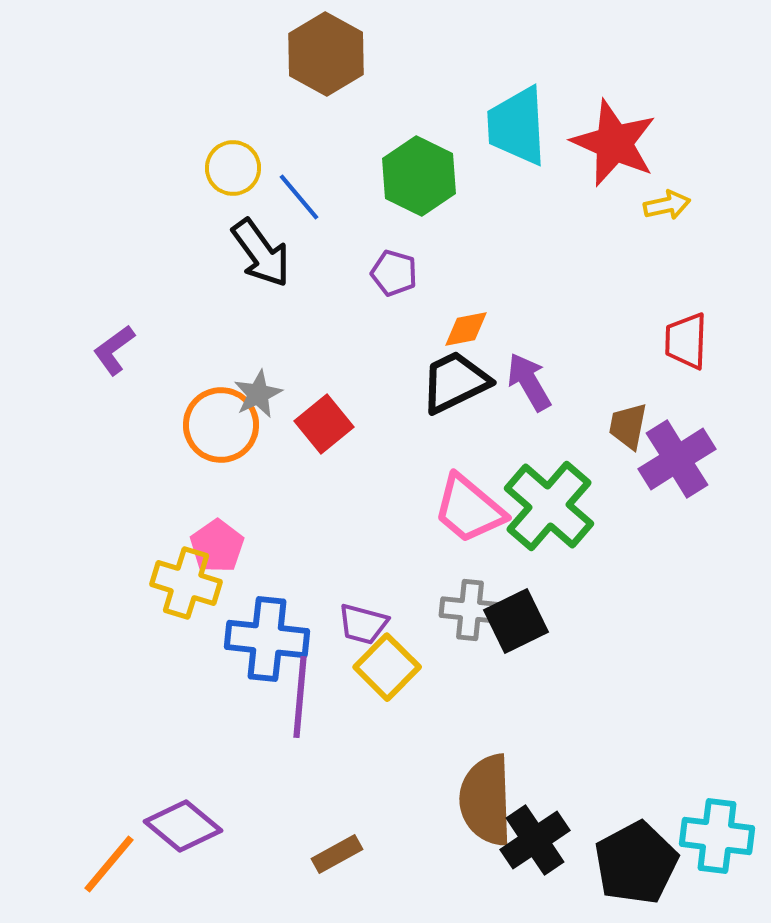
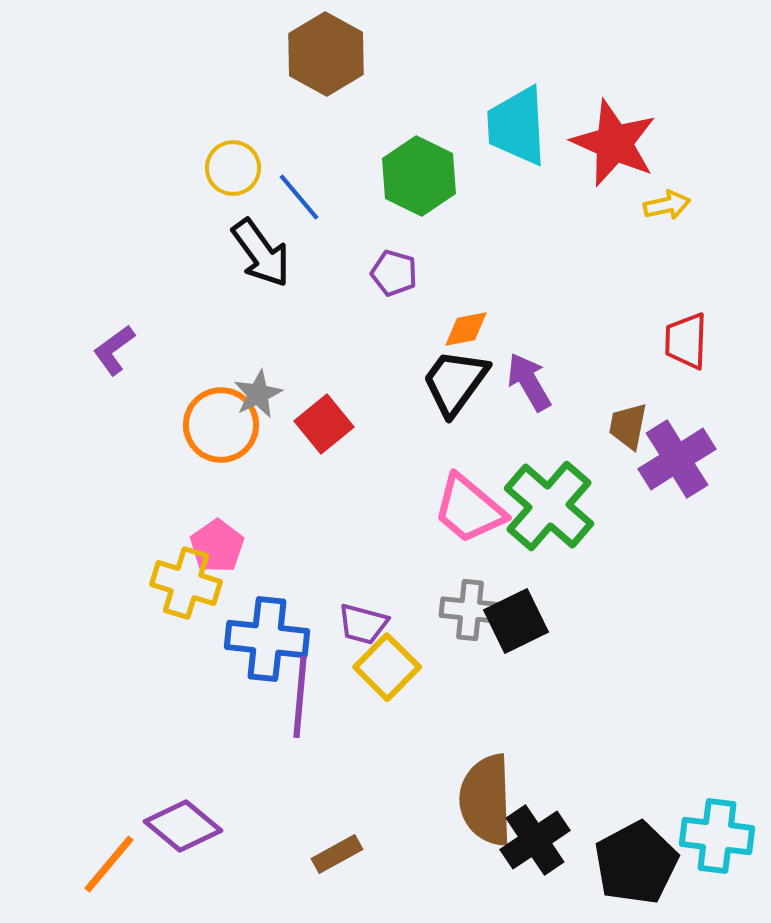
black trapezoid: rotated 28 degrees counterclockwise
